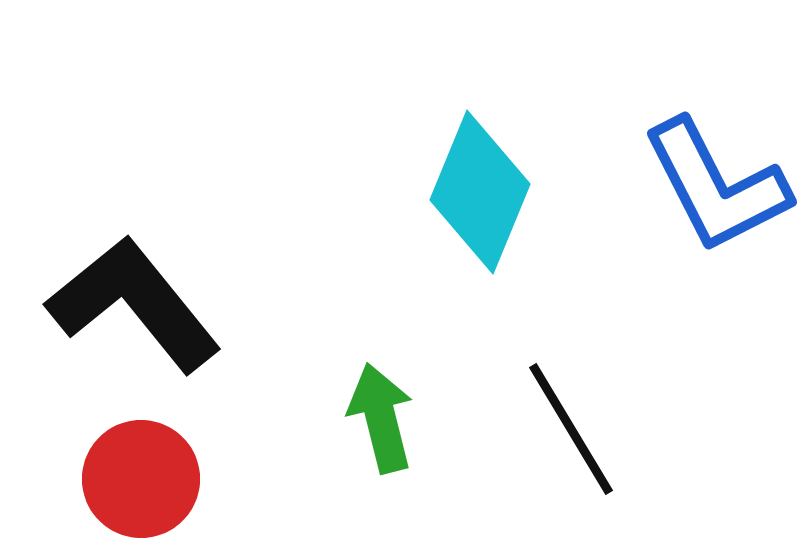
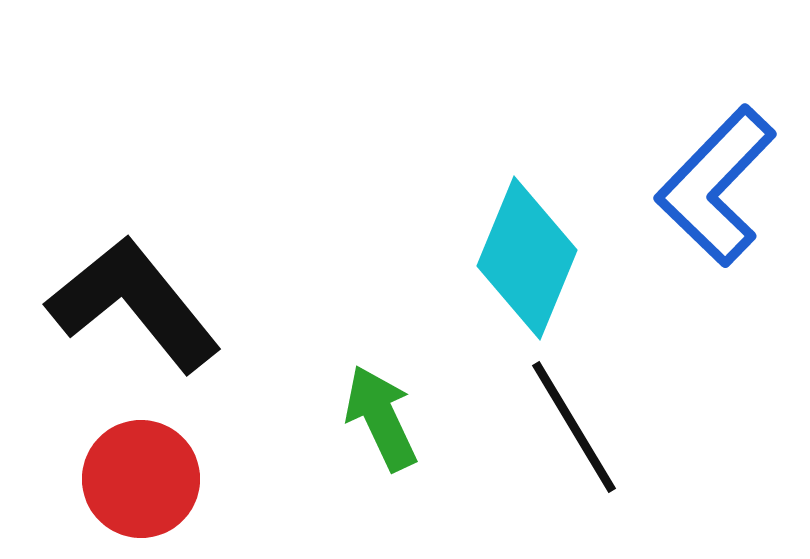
blue L-shape: rotated 71 degrees clockwise
cyan diamond: moved 47 px right, 66 px down
green arrow: rotated 11 degrees counterclockwise
black line: moved 3 px right, 2 px up
